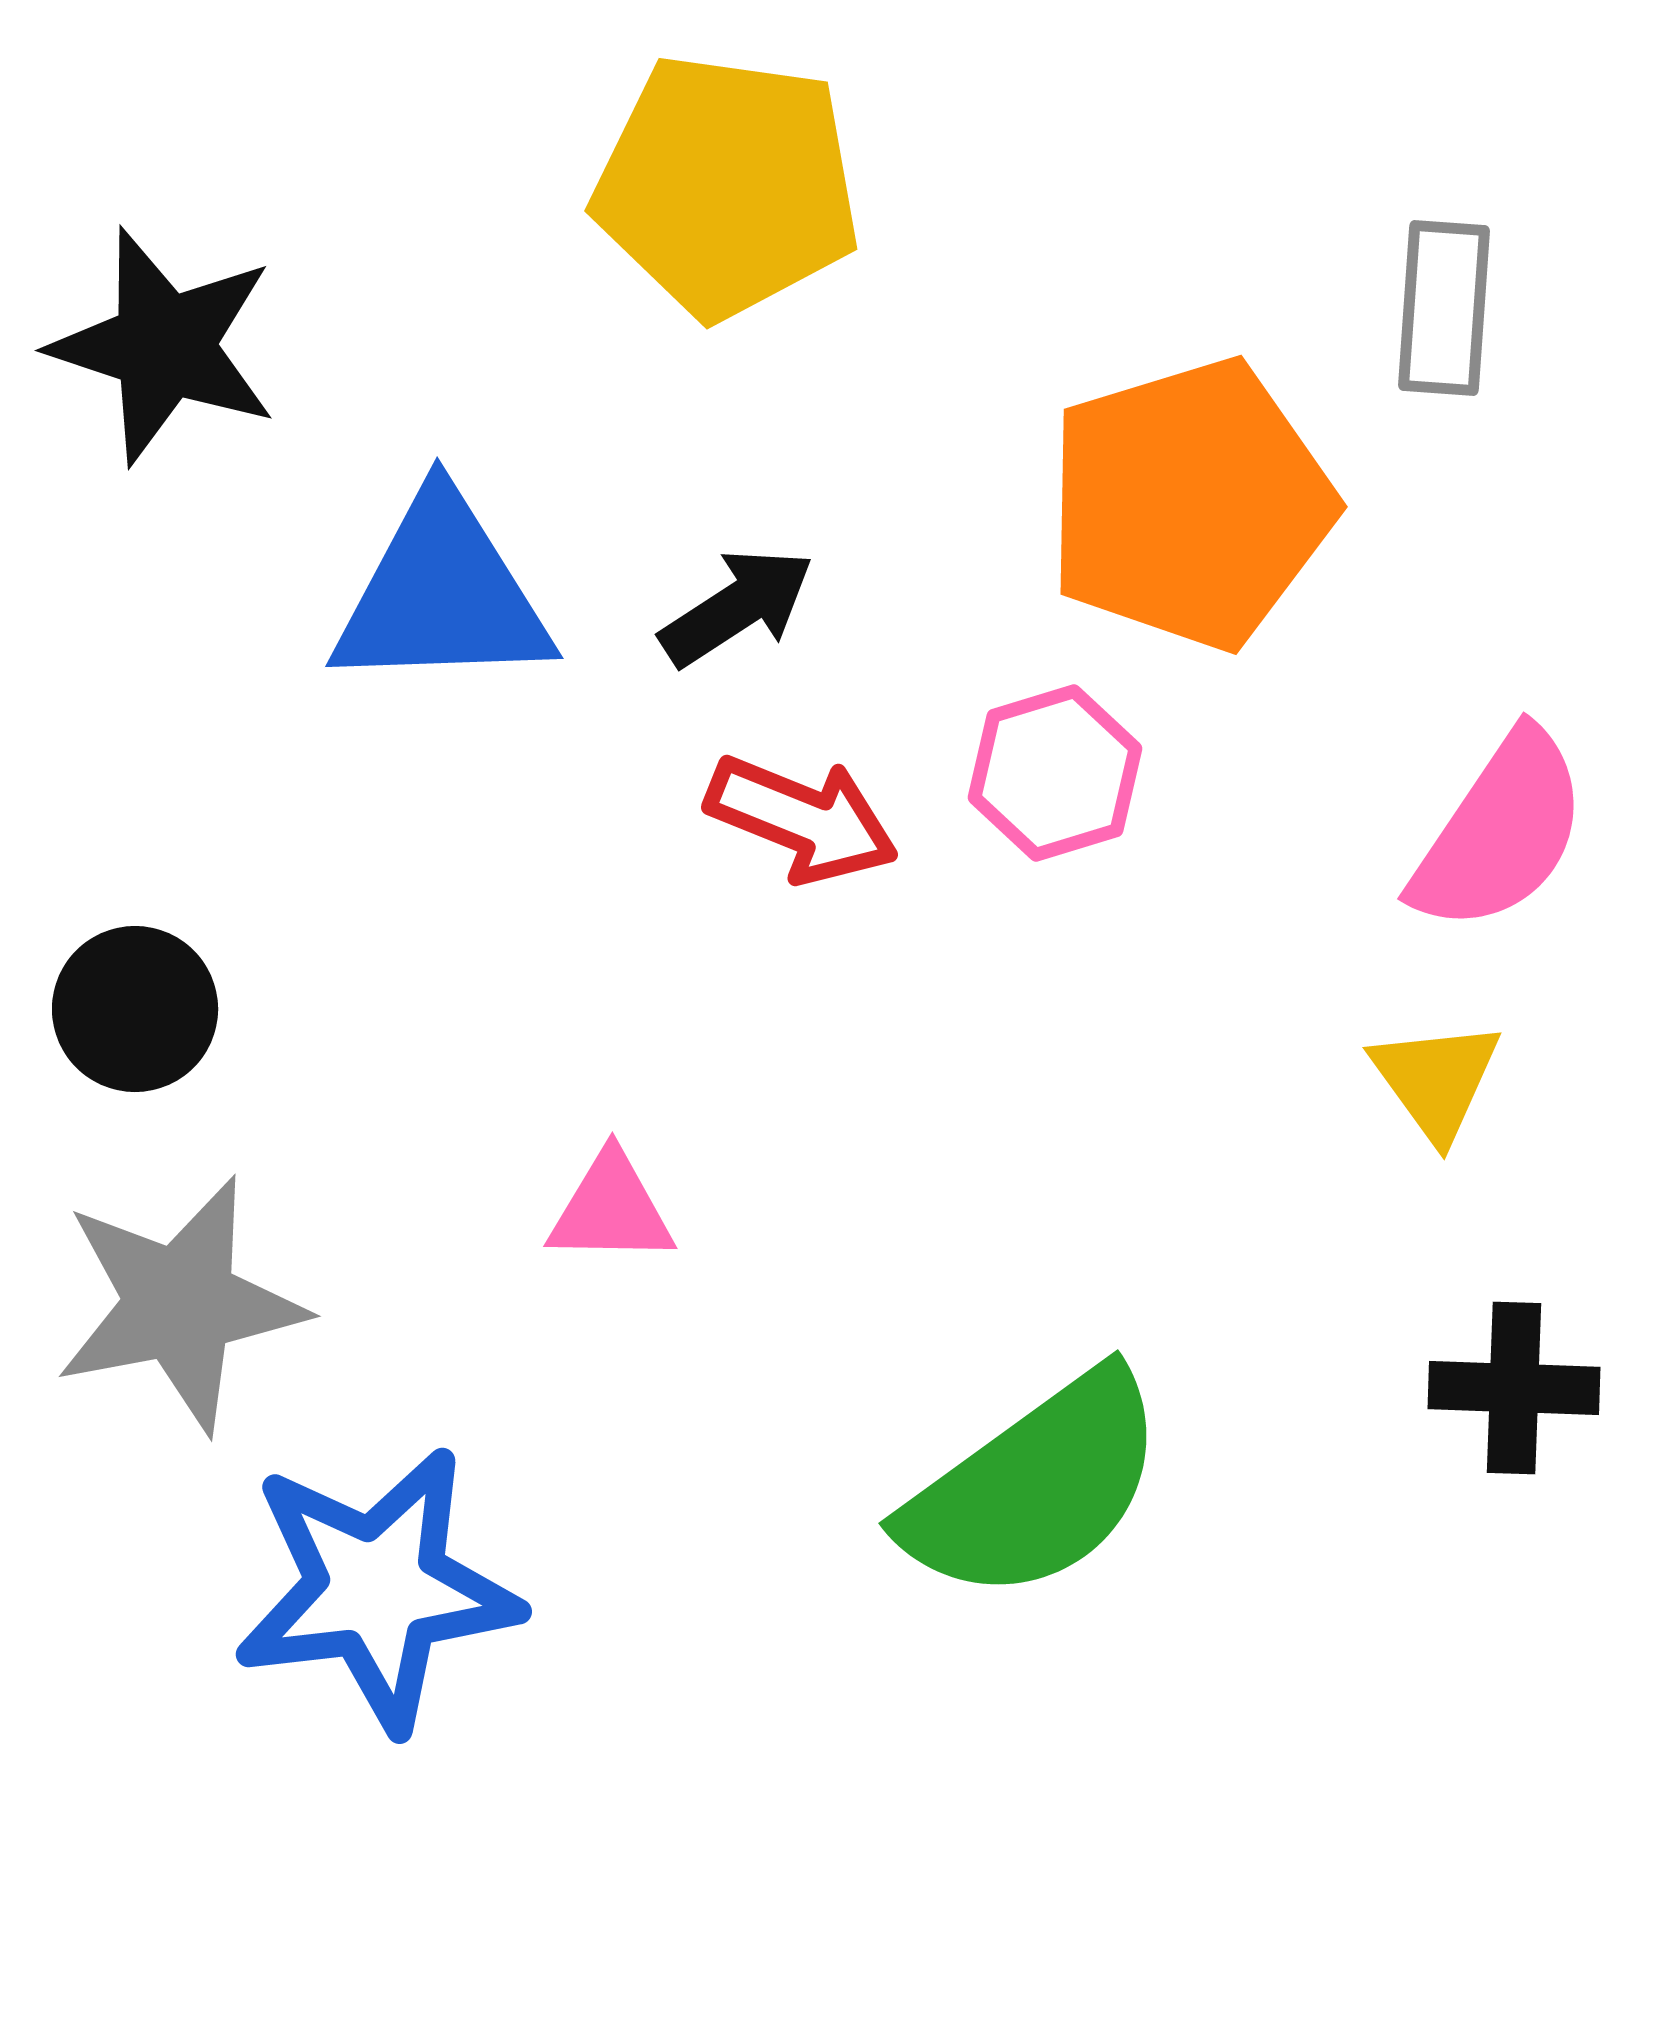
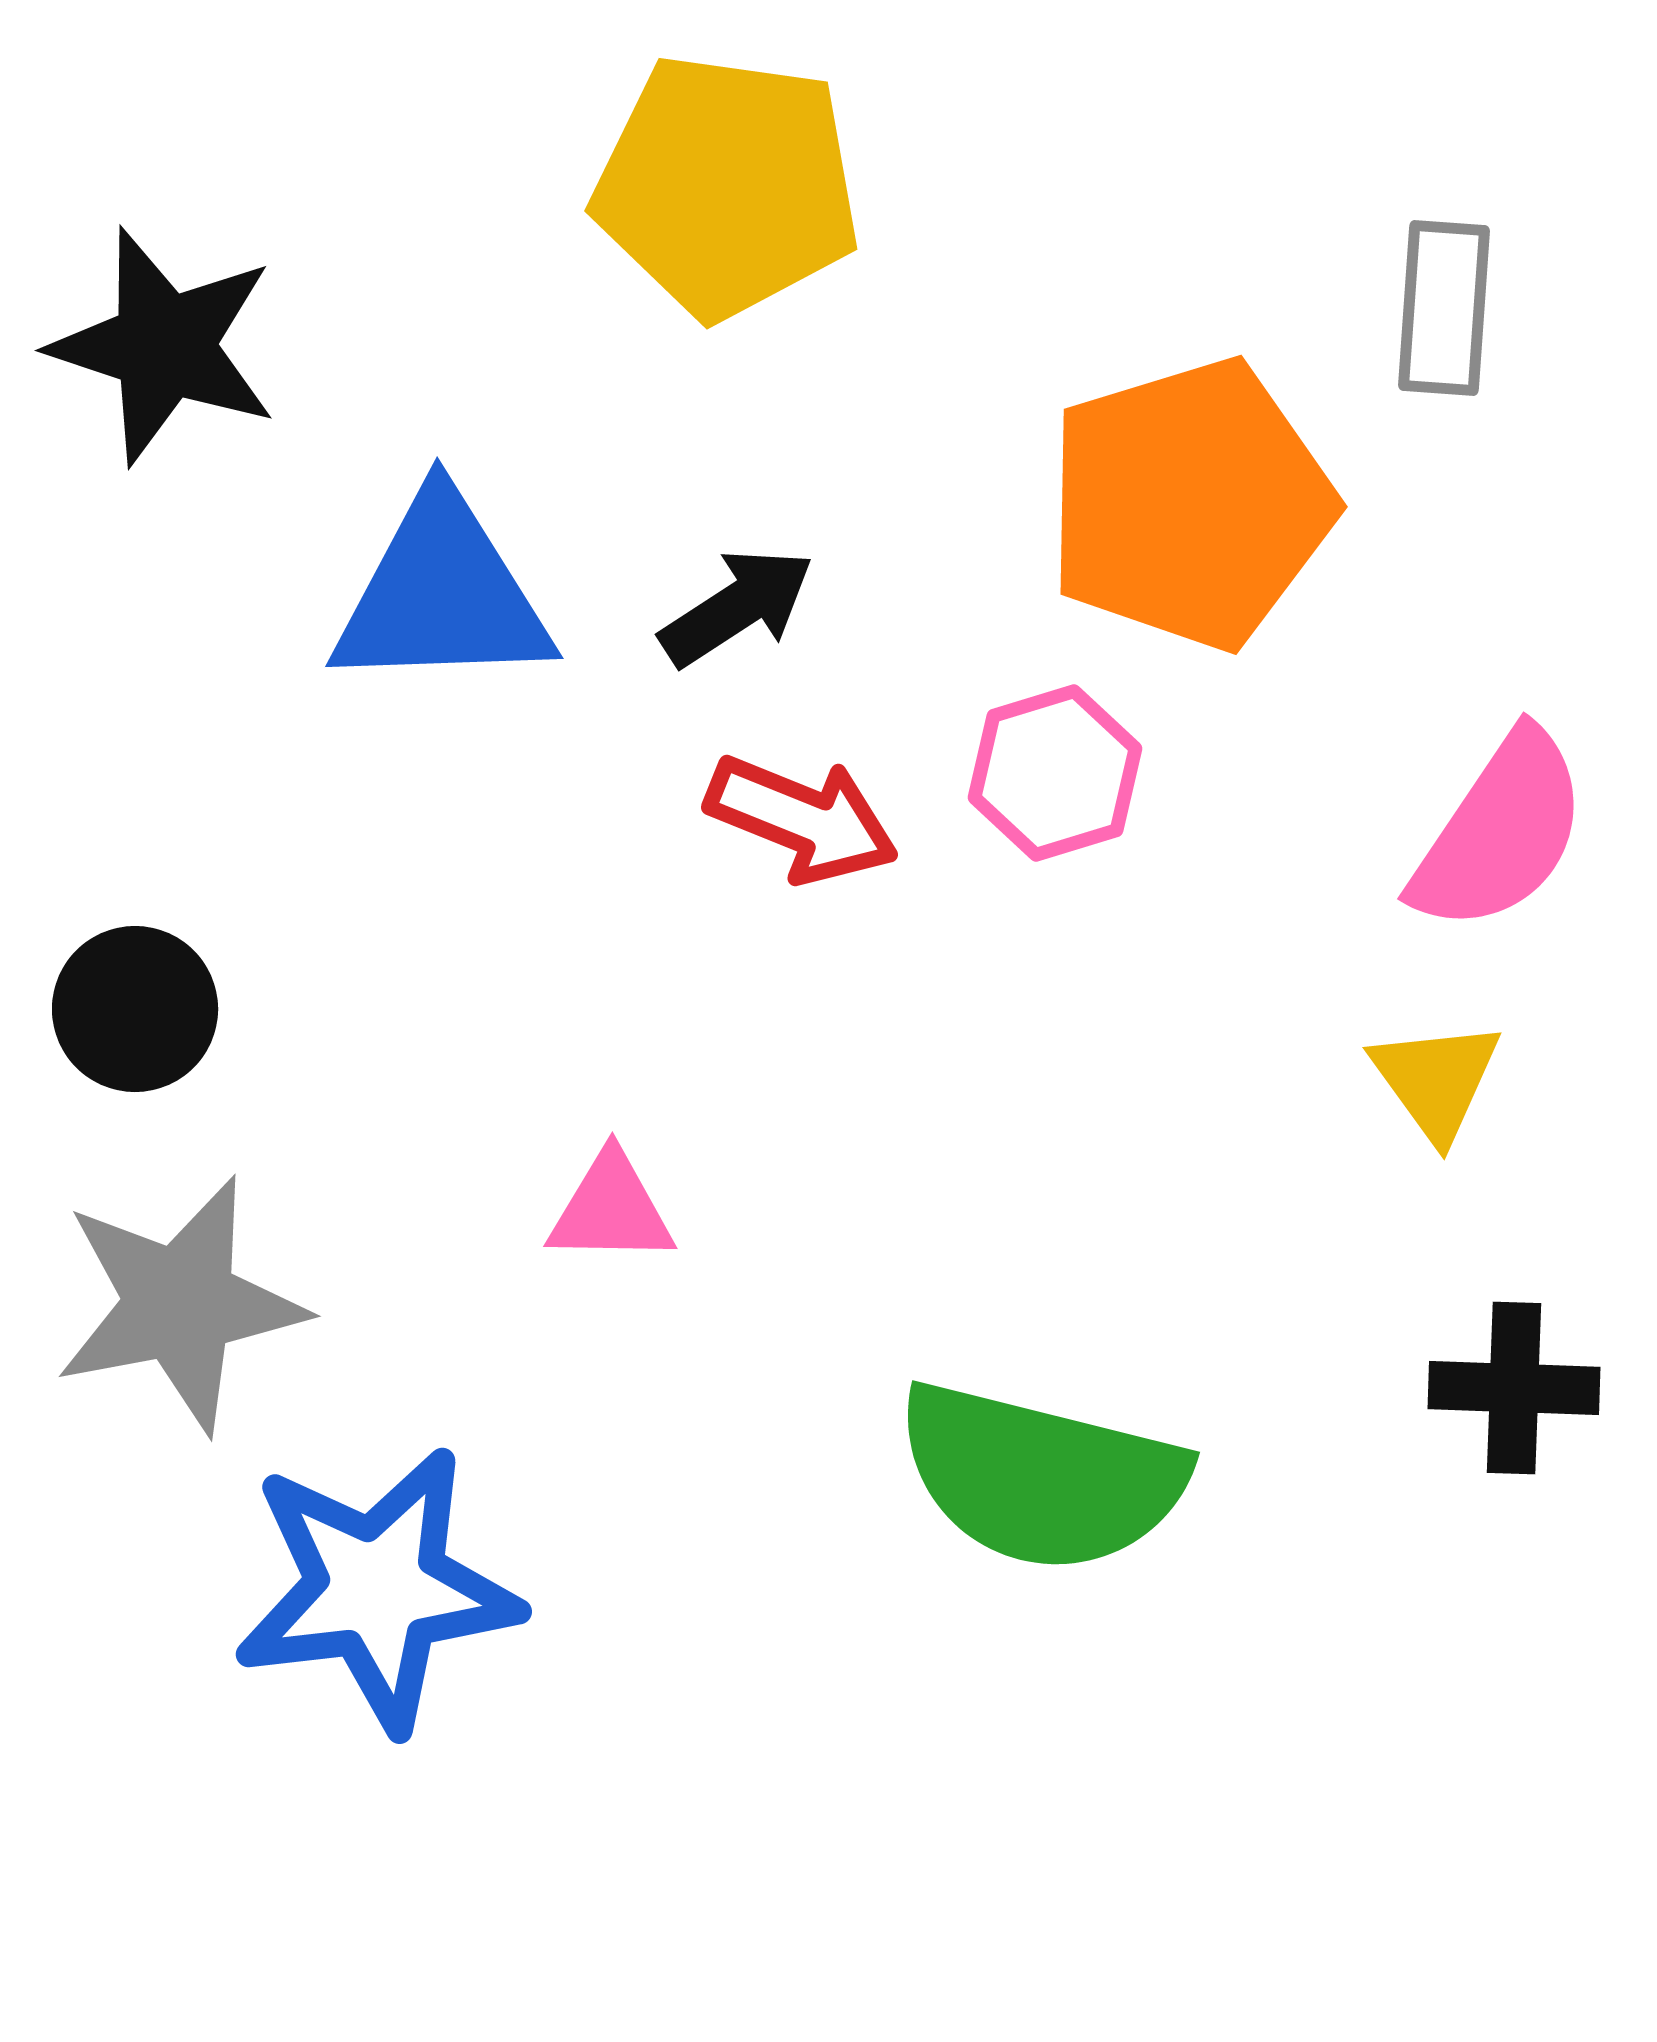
green semicircle: moved 6 px right, 10 px up; rotated 50 degrees clockwise
